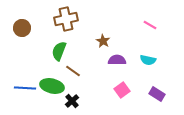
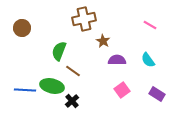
brown cross: moved 18 px right
cyan semicircle: rotated 42 degrees clockwise
blue line: moved 2 px down
